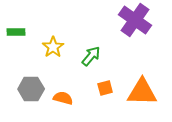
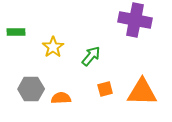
purple cross: rotated 24 degrees counterclockwise
orange square: moved 1 px down
orange semicircle: moved 2 px left; rotated 18 degrees counterclockwise
